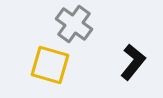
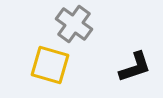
black L-shape: moved 2 px right, 5 px down; rotated 33 degrees clockwise
